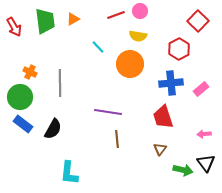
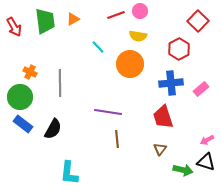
pink arrow: moved 3 px right, 6 px down; rotated 24 degrees counterclockwise
black triangle: moved 1 px up; rotated 36 degrees counterclockwise
